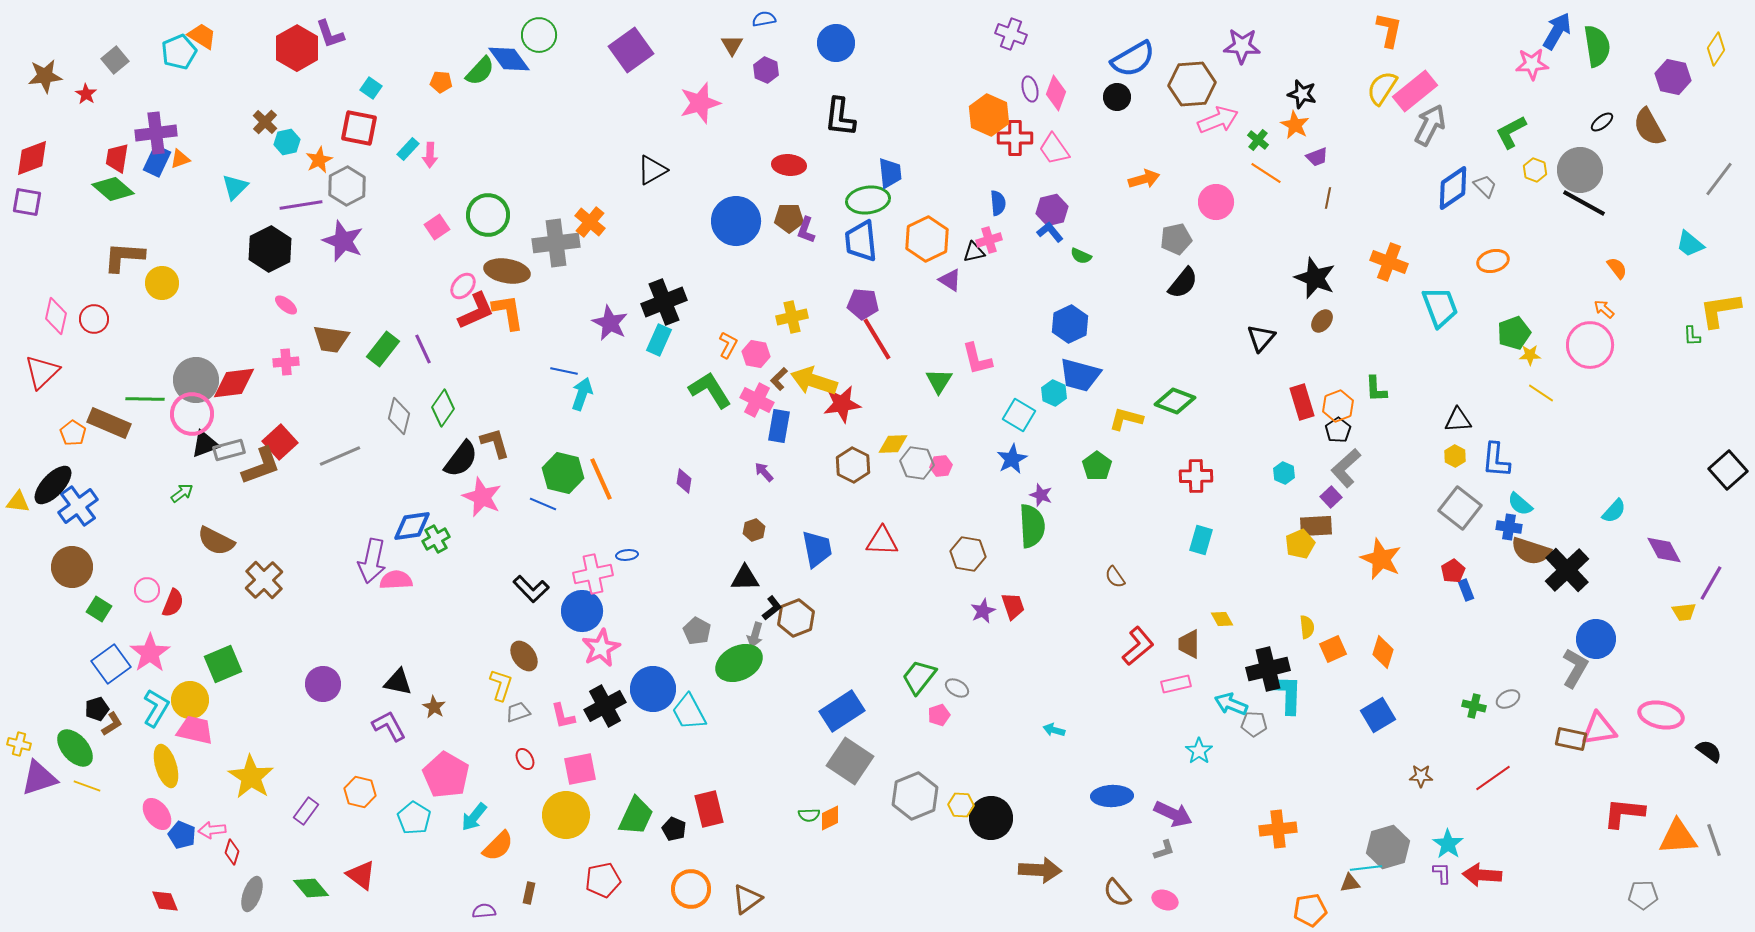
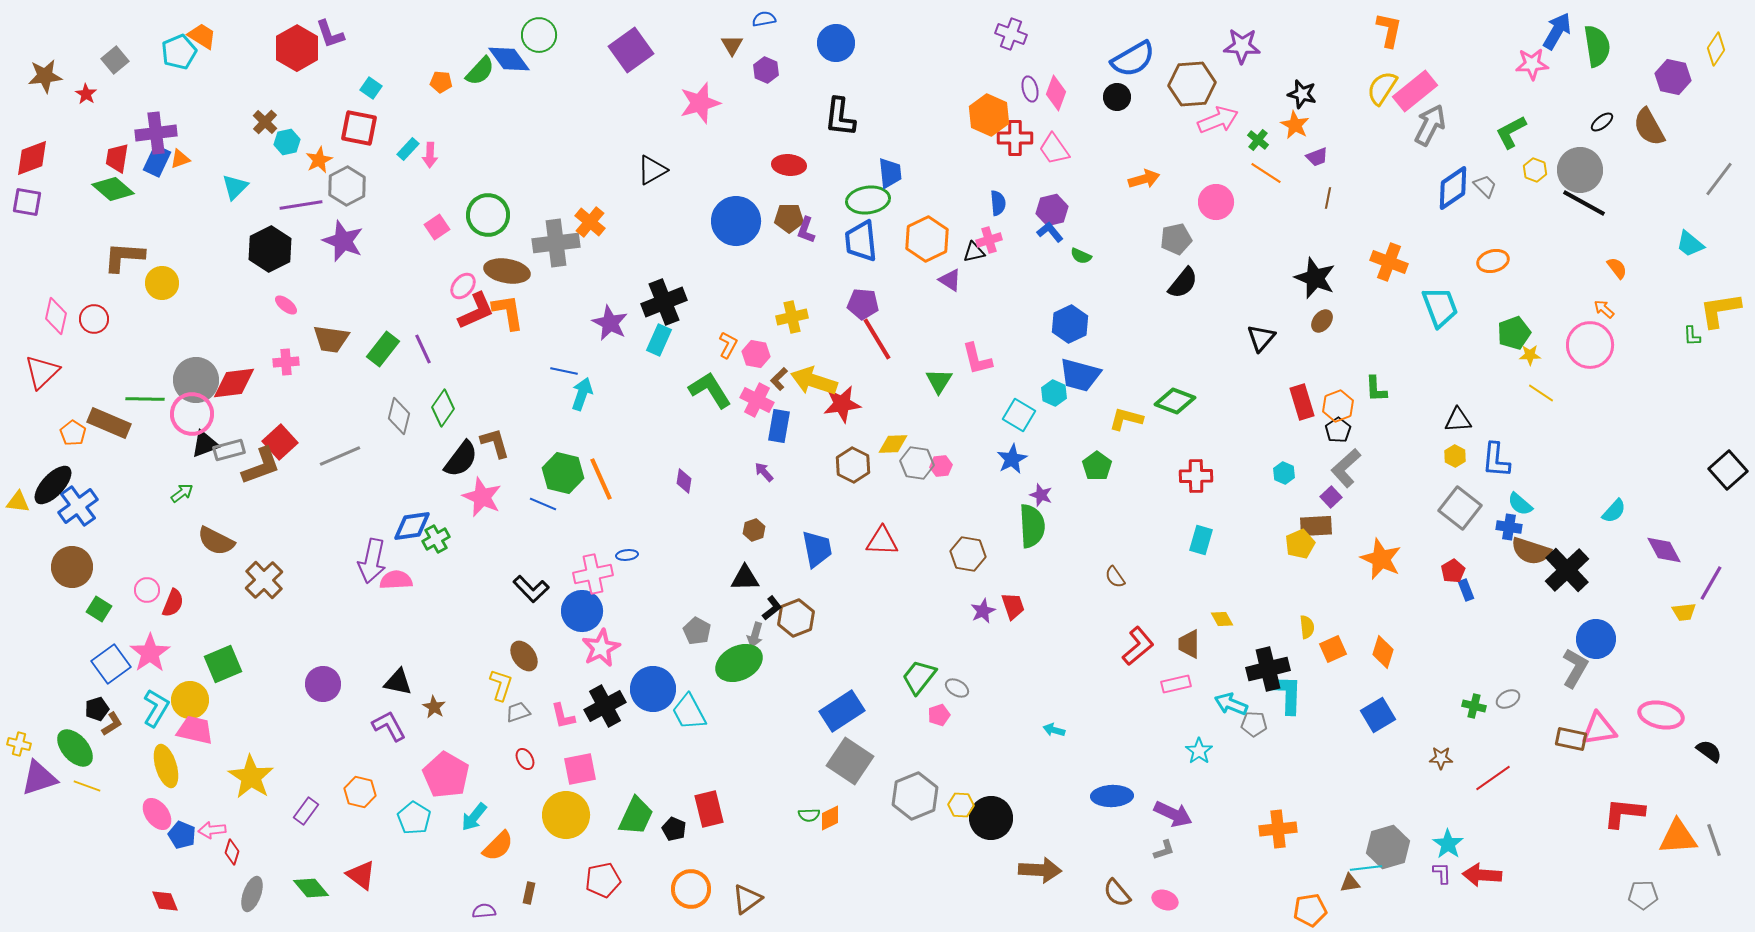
brown star at (1421, 776): moved 20 px right, 18 px up
